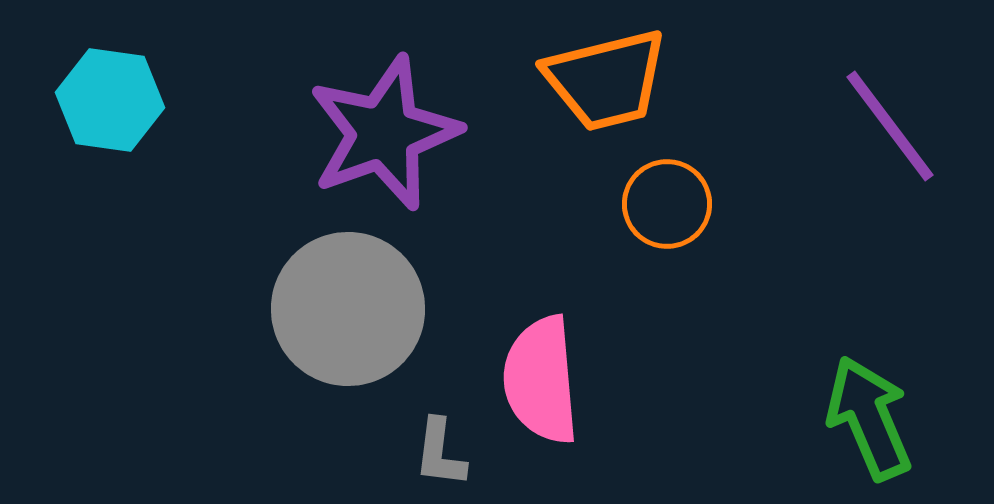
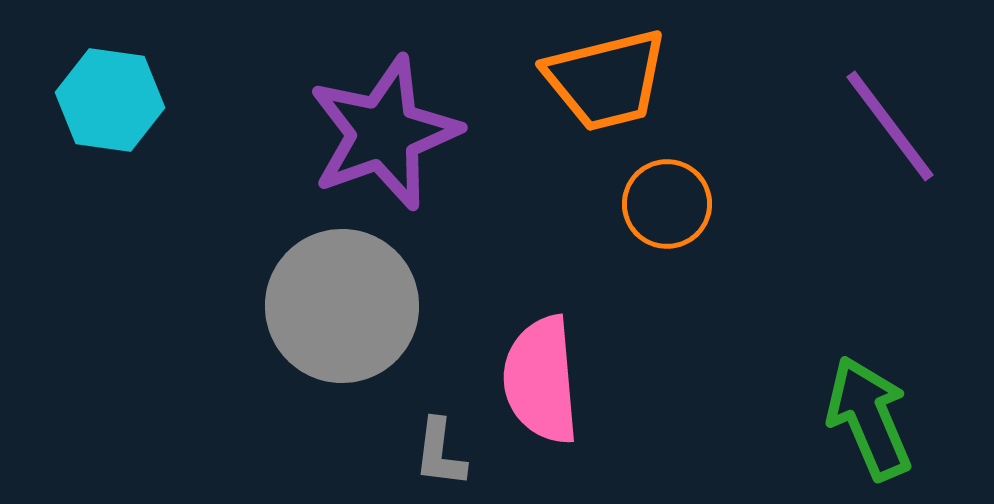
gray circle: moved 6 px left, 3 px up
